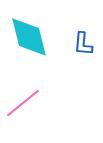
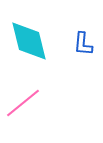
cyan diamond: moved 4 px down
